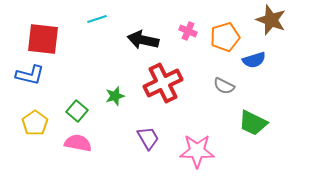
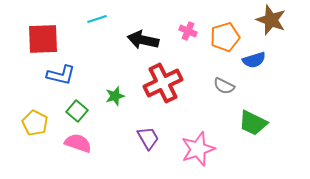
red square: rotated 8 degrees counterclockwise
blue L-shape: moved 31 px right
yellow pentagon: rotated 10 degrees counterclockwise
pink semicircle: rotated 8 degrees clockwise
pink star: moved 1 px right, 2 px up; rotated 20 degrees counterclockwise
